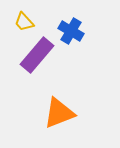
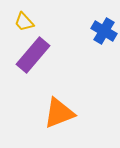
blue cross: moved 33 px right
purple rectangle: moved 4 px left
